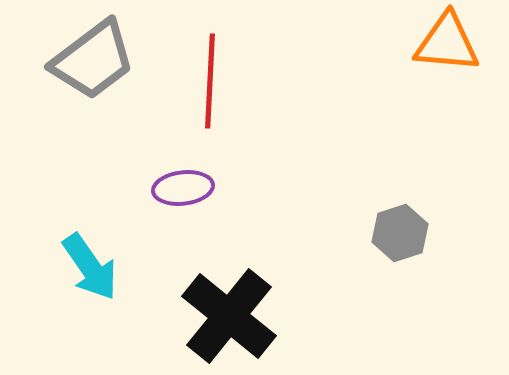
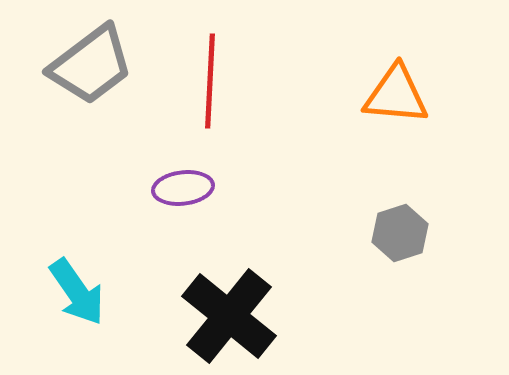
orange triangle: moved 51 px left, 52 px down
gray trapezoid: moved 2 px left, 5 px down
cyan arrow: moved 13 px left, 25 px down
